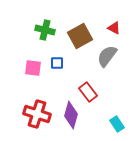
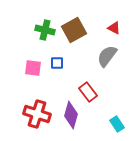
brown square: moved 6 px left, 6 px up
